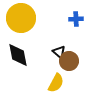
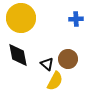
black triangle: moved 12 px left, 12 px down
brown circle: moved 1 px left, 2 px up
yellow semicircle: moved 1 px left, 2 px up
